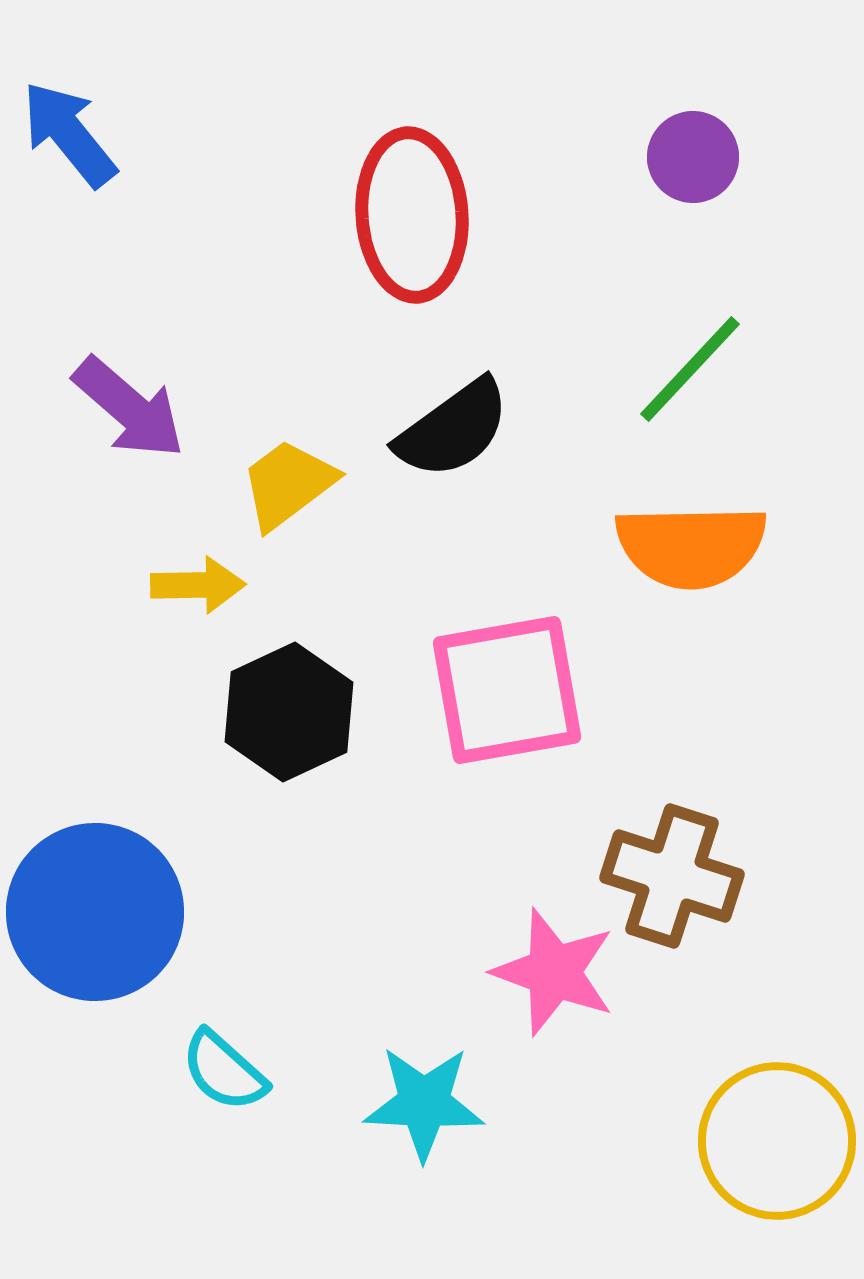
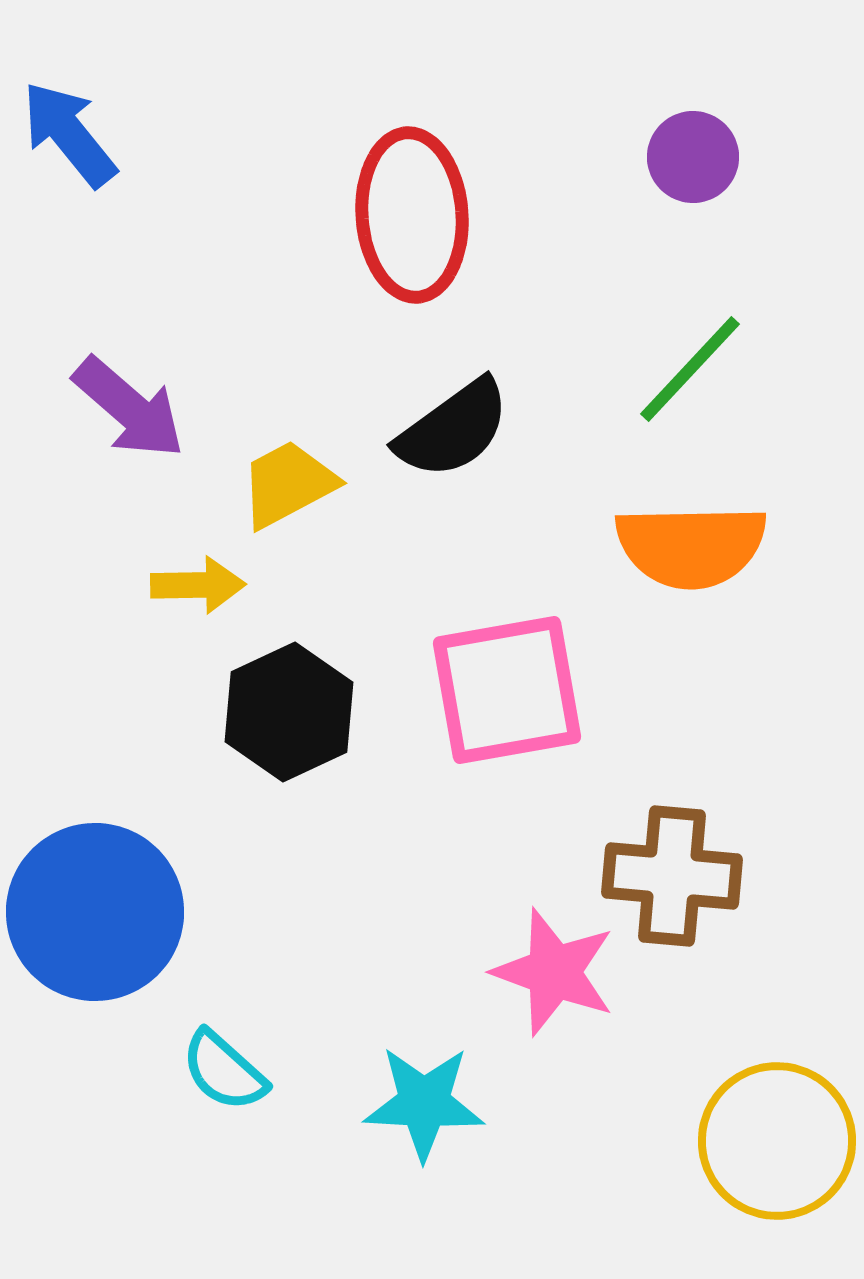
yellow trapezoid: rotated 9 degrees clockwise
brown cross: rotated 13 degrees counterclockwise
